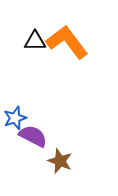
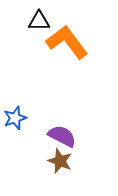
black triangle: moved 4 px right, 20 px up
purple semicircle: moved 29 px right
